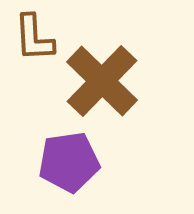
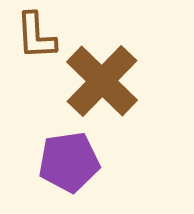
brown L-shape: moved 2 px right, 2 px up
